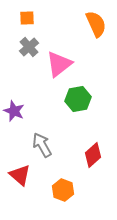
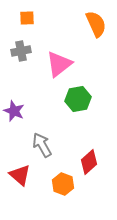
gray cross: moved 8 px left, 4 px down; rotated 30 degrees clockwise
red diamond: moved 4 px left, 7 px down
orange hexagon: moved 6 px up
